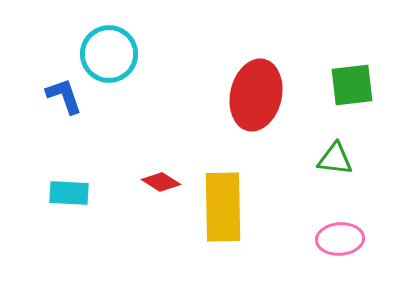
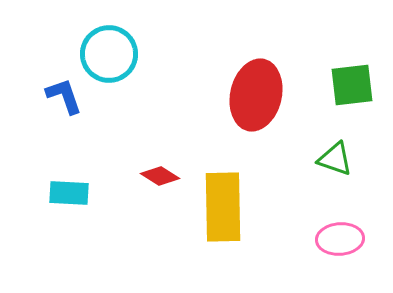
green triangle: rotated 12 degrees clockwise
red diamond: moved 1 px left, 6 px up
